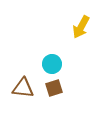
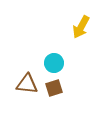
cyan circle: moved 2 px right, 1 px up
brown triangle: moved 4 px right, 4 px up
